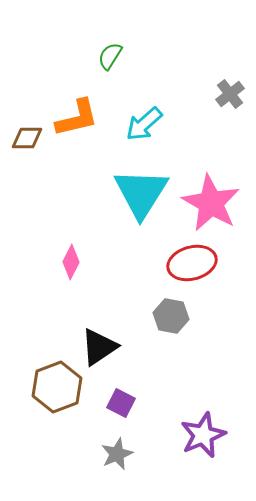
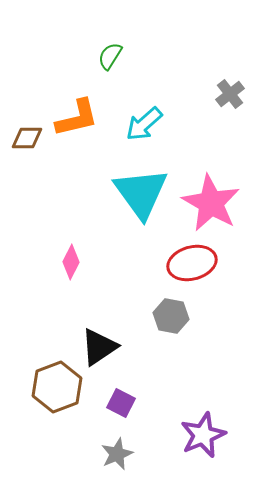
cyan triangle: rotated 8 degrees counterclockwise
